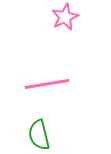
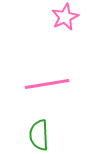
green semicircle: rotated 12 degrees clockwise
